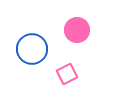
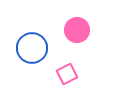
blue circle: moved 1 px up
